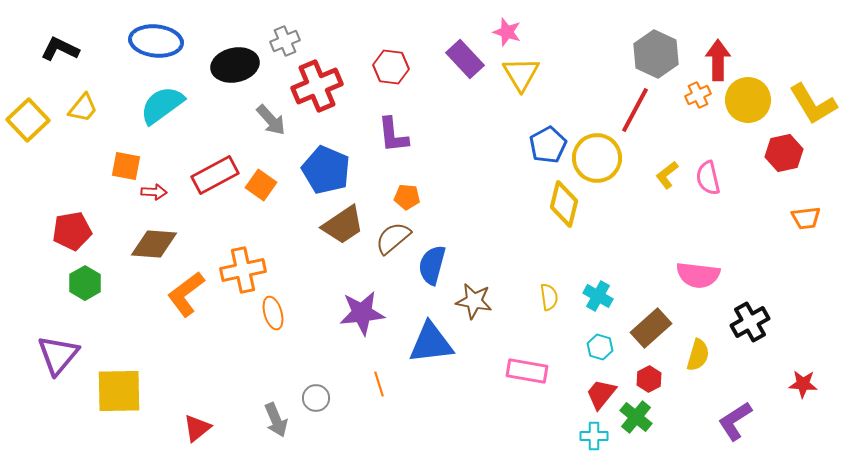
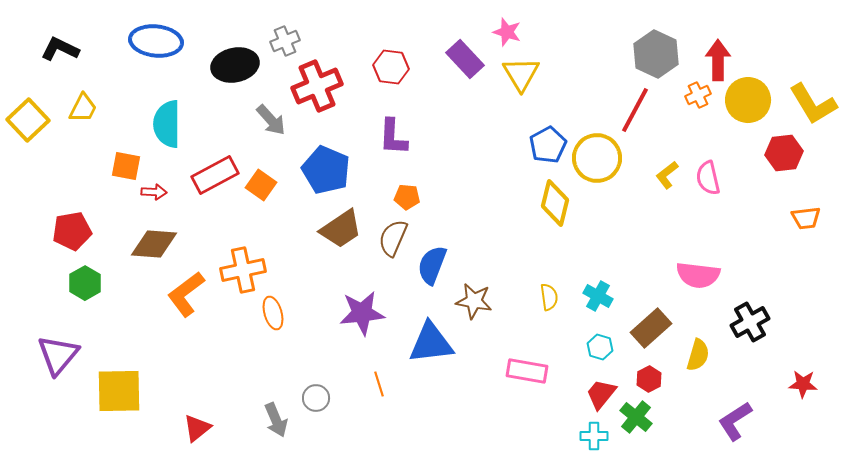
cyan semicircle at (162, 105): moved 5 px right, 19 px down; rotated 54 degrees counterclockwise
yellow trapezoid at (83, 108): rotated 12 degrees counterclockwise
purple L-shape at (393, 135): moved 2 px down; rotated 9 degrees clockwise
red hexagon at (784, 153): rotated 6 degrees clockwise
yellow diamond at (564, 204): moved 9 px left, 1 px up
brown trapezoid at (343, 225): moved 2 px left, 4 px down
brown semicircle at (393, 238): rotated 27 degrees counterclockwise
blue semicircle at (432, 265): rotated 6 degrees clockwise
